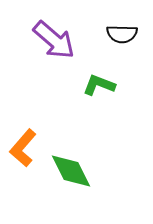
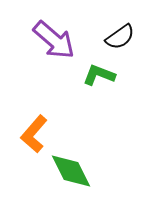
black semicircle: moved 2 px left, 3 px down; rotated 36 degrees counterclockwise
green L-shape: moved 10 px up
orange L-shape: moved 11 px right, 14 px up
